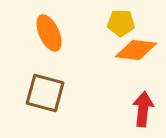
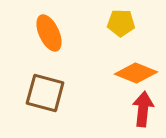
orange diamond: moved 23 px down; rotated 15 degrees clockwise
